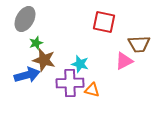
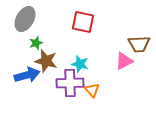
red square: moved 21 px left
brown star: moved 2 px right, 1 px down
orange triangle: rotated 35 degrees clockwise
